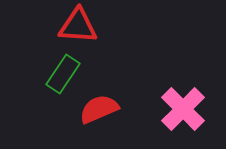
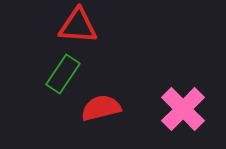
red semicircle: moved 2 px right, 1 px up; rotated 9 degrees clockwise
